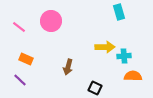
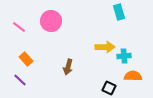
orange rectangle: rotated 24 degrees clockwise
black square: moved 14 px right
